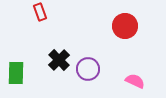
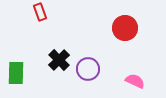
red circle: moved 2 px down
